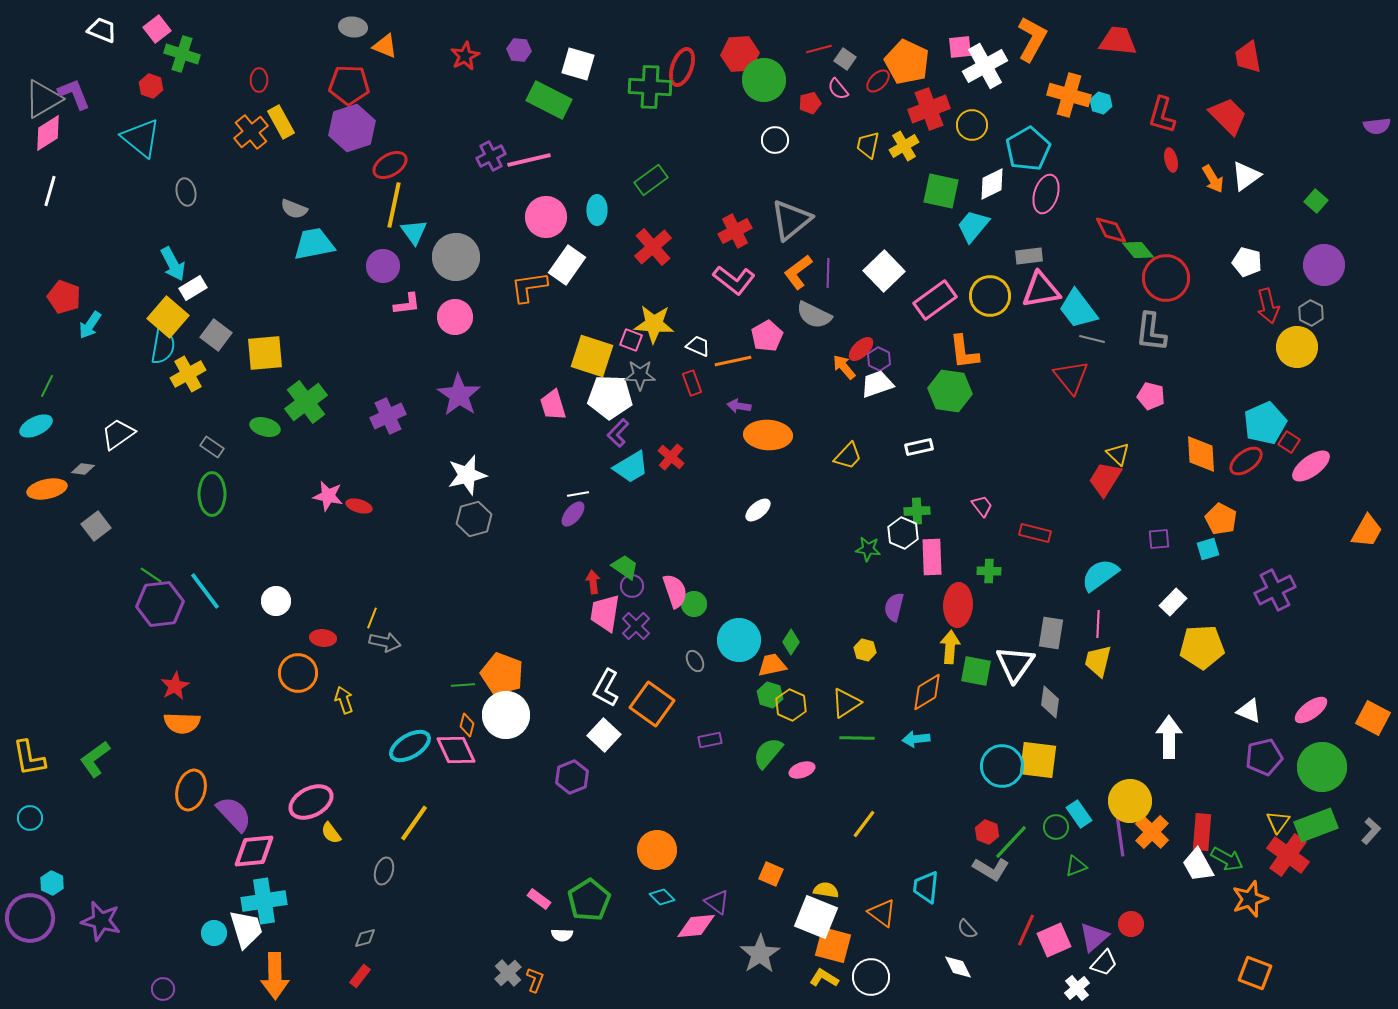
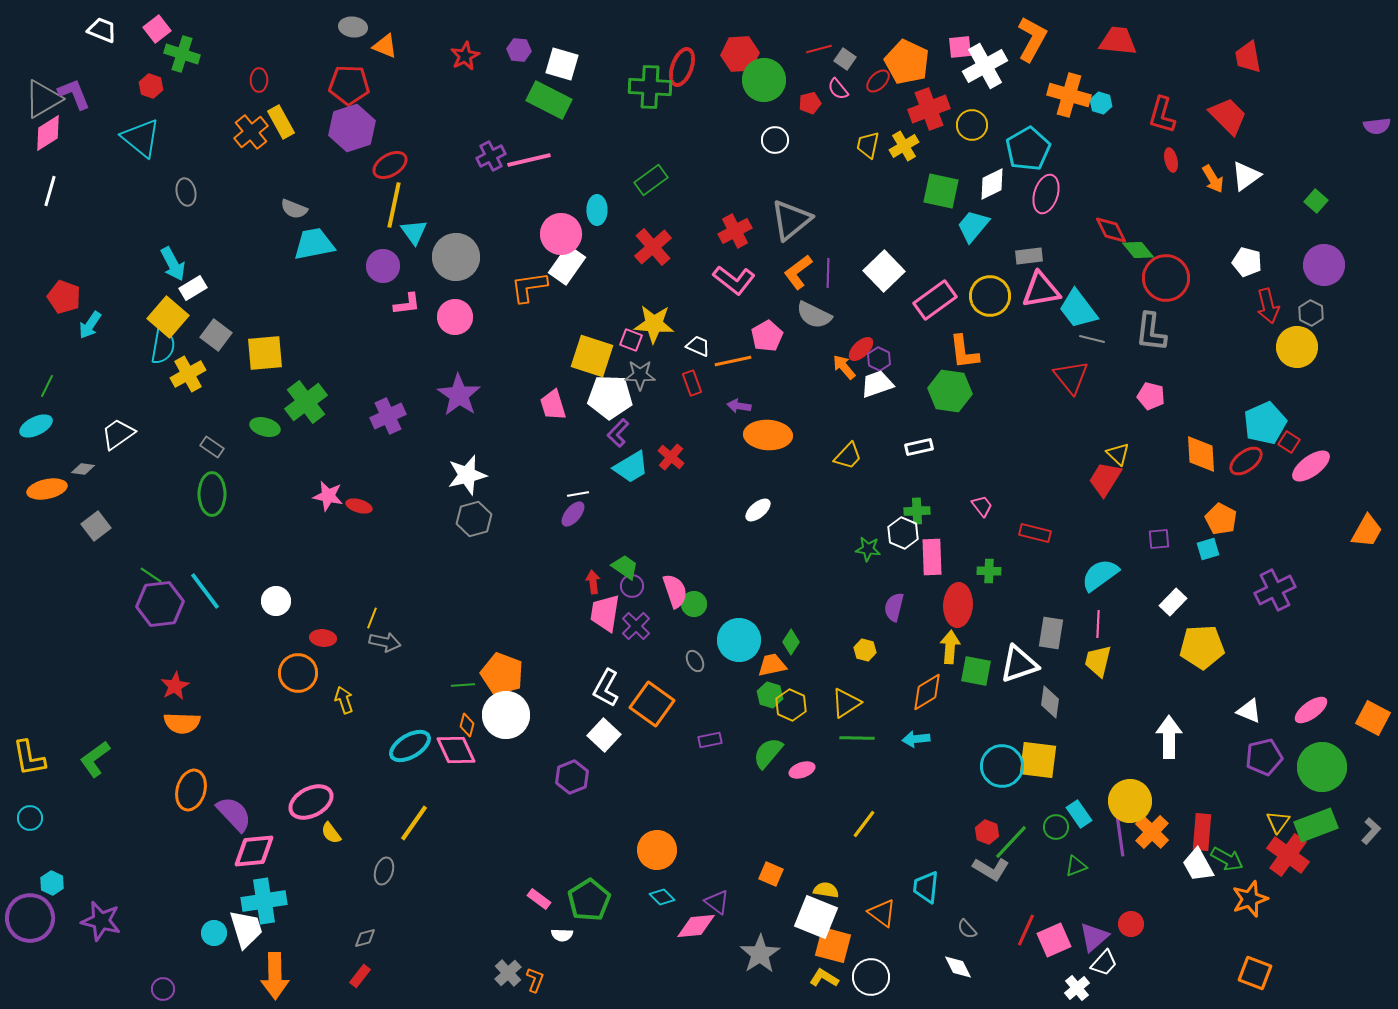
white square at (578, 64): moved 16 px left
pink circle at (546, 217): moved 15 px right, 17 px down
white triangle at (1015, 664): moved 4 px right; rotated 36 degrees clockwise
